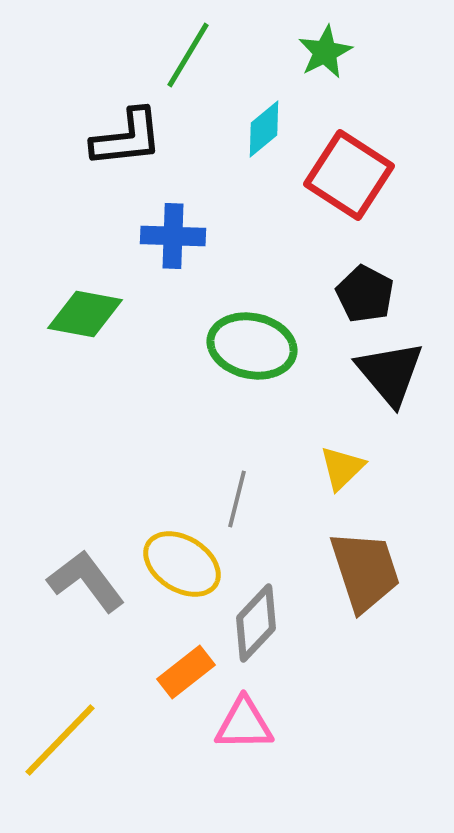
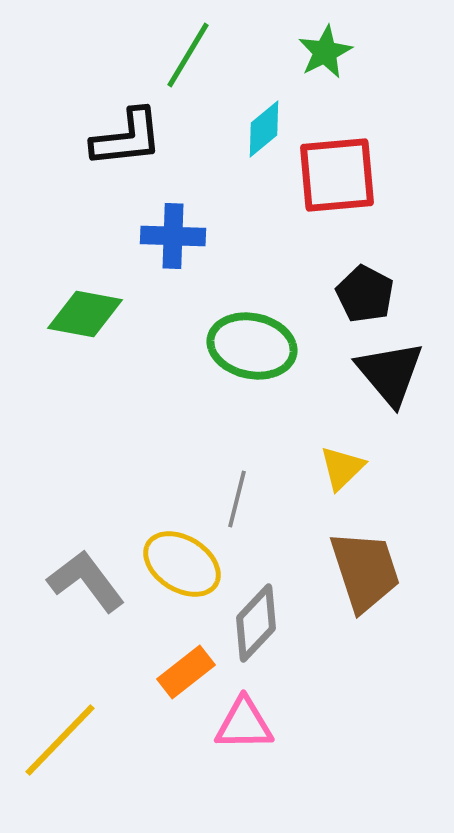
red square: moved 12 px left; rotated 38 degrees counterclockwise
